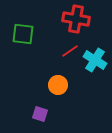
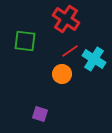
red cross: moved 10 px left; rotated 24 degrees clockwise
green square: moved 2 px right, 7 px down
cyan cross: moved 1 px left, 1 px up
orange circle: moved 4 px right, 11 px up
